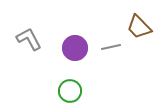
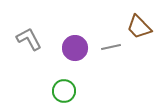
green circle: moved 6 px left
